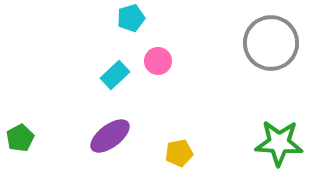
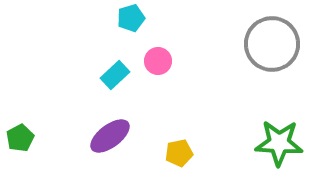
gray circle: moved 1 px right, 1 px down
